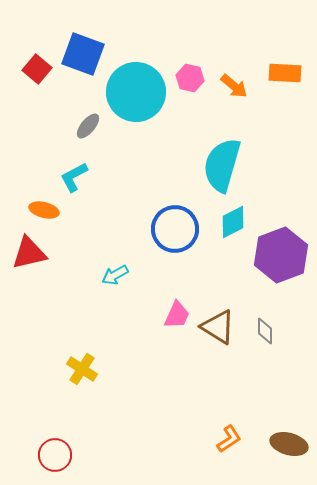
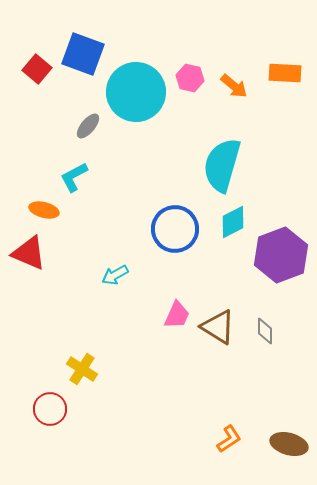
red triangle: rotated 36 degrees clockwise
red circle: moved 5 px left, 46 px up
